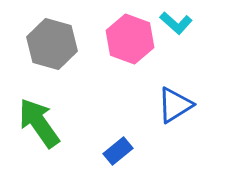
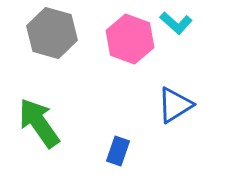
gray hexagon: moved 11 px up
blue rectangle: rotated 32 degrees counterclockwise
